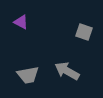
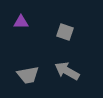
purple triangle: rotated 28 degrees counterclockwise
gray square: moved 19 px left
